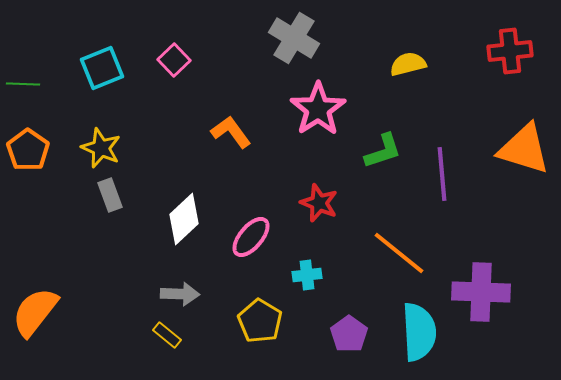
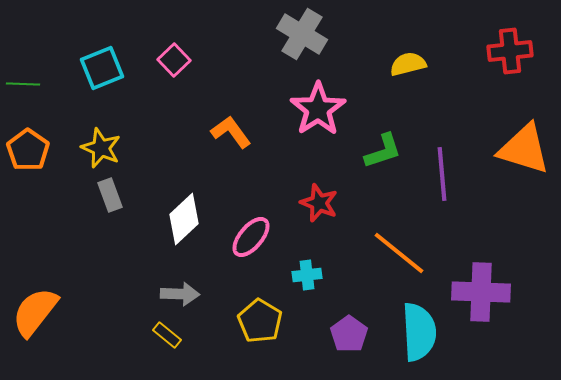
gray cross: moved 8 px right, 4 px up
